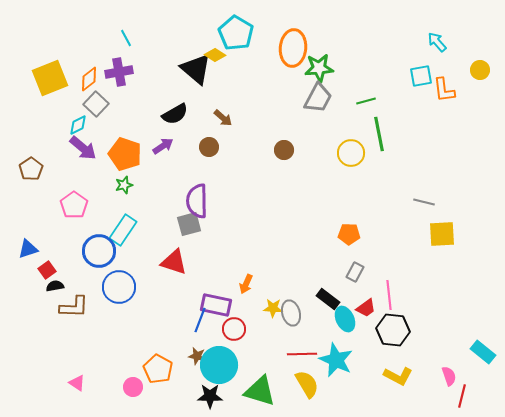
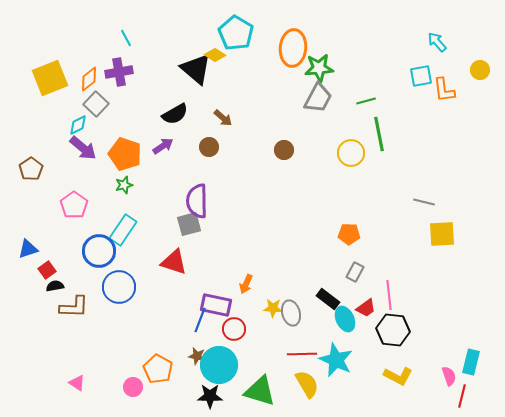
cyan rectangle at (483, 352): moved 12 px left, 10 px down; rotated 65 degrees clockwise
